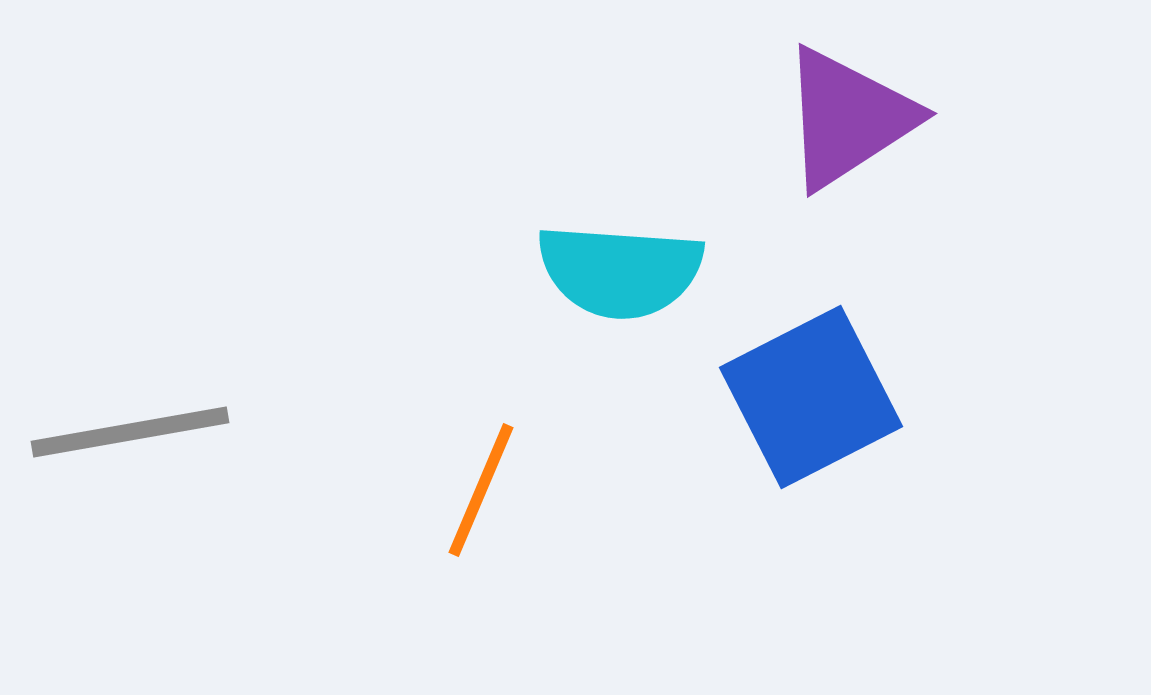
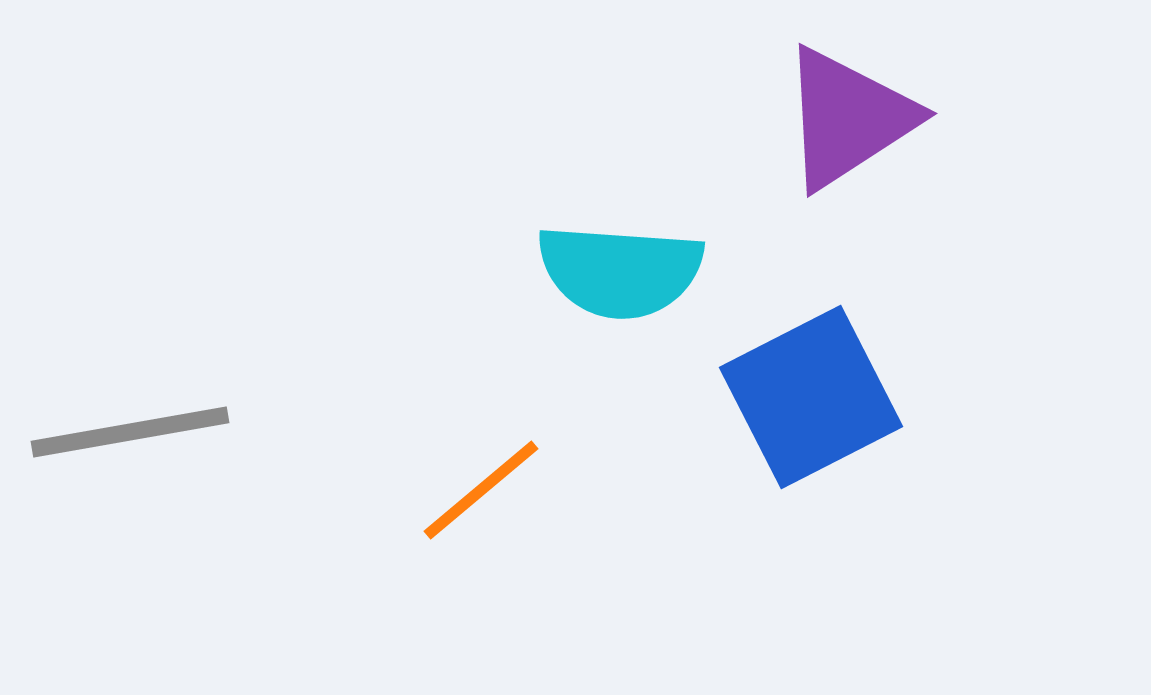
orange line: rotated 27 degrees clockwise
